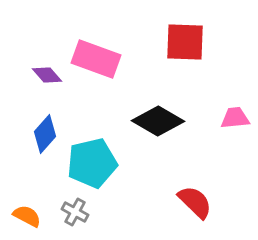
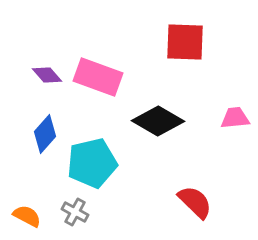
pink rectangle: moved 2 px right, 18 px down
